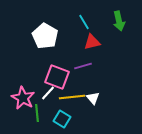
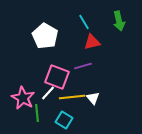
cyan square: moved 2 px right, 1 px down
